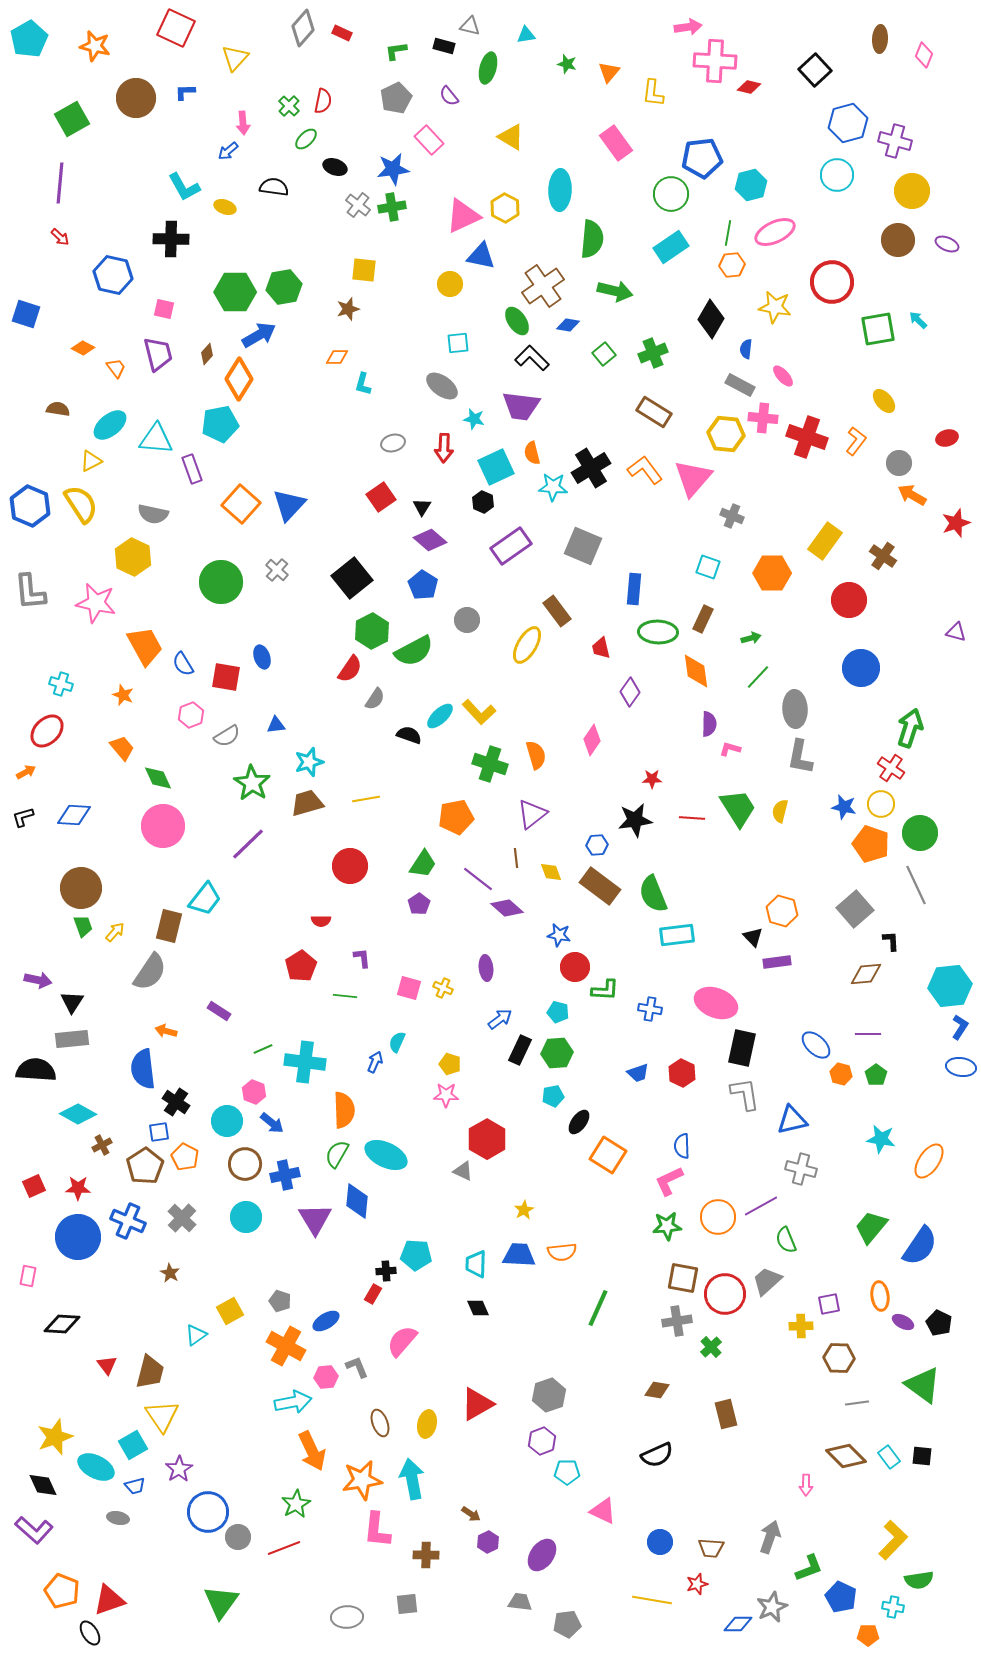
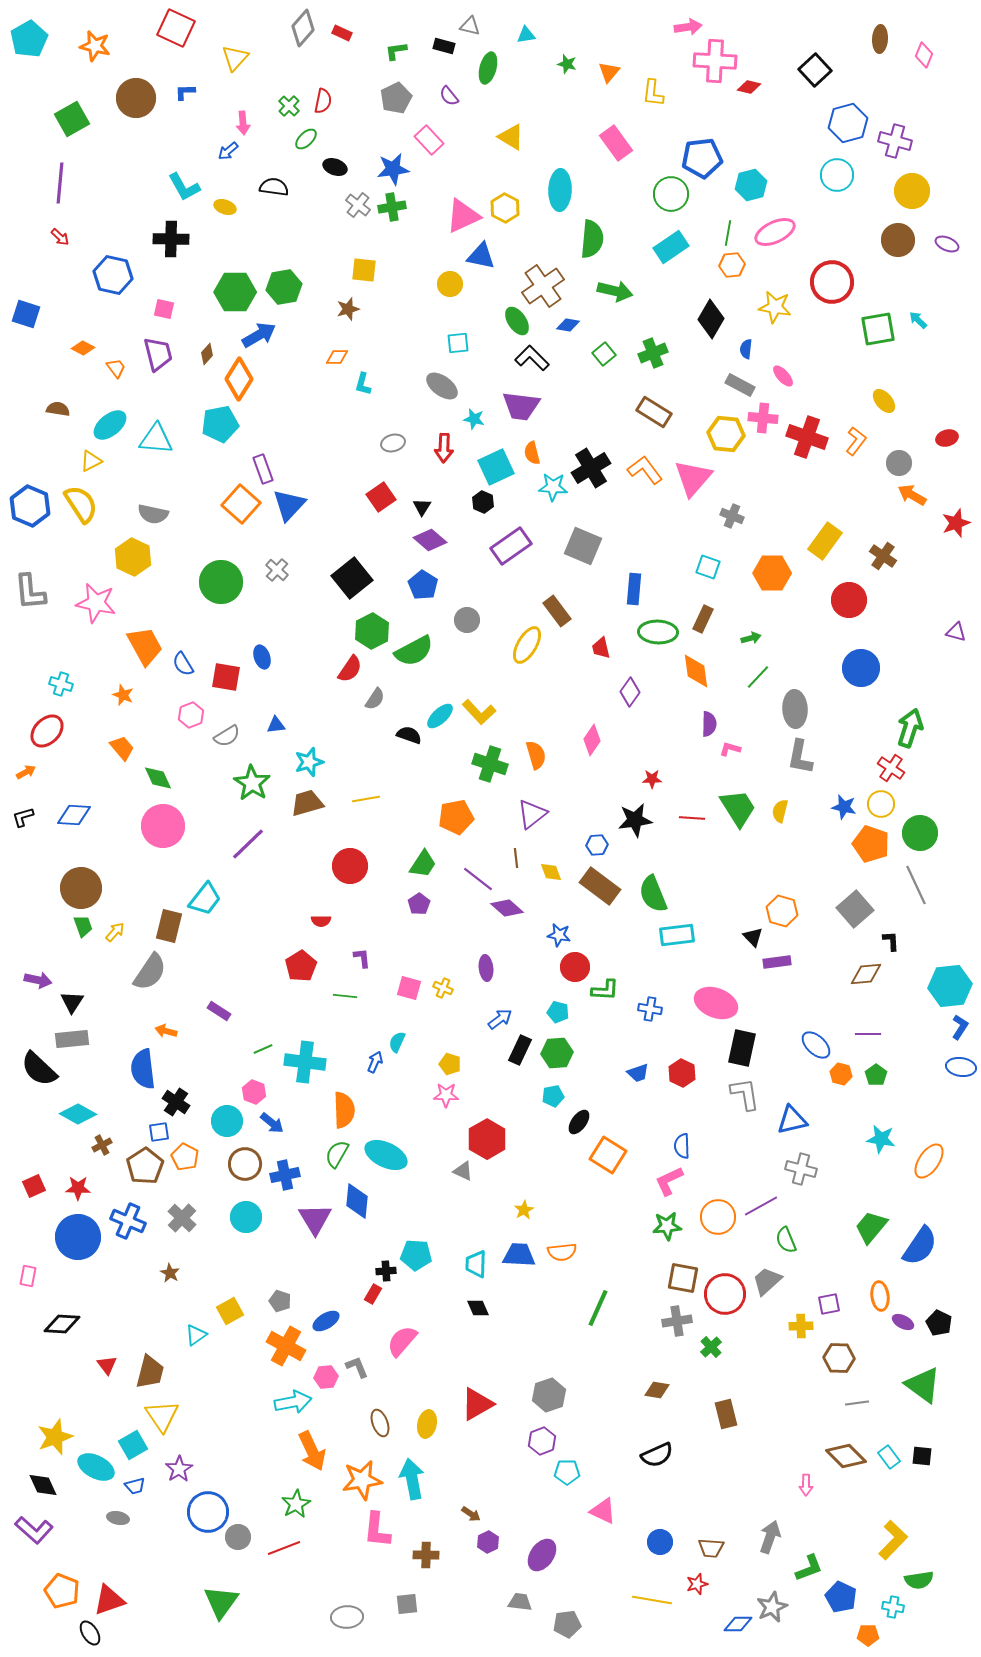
purple rectangle at (192, 469): moved 71 px right
black semicircle at (36, 1070): moved 3 px right, 1 px up; rotated 141 degrees counterclockwise
